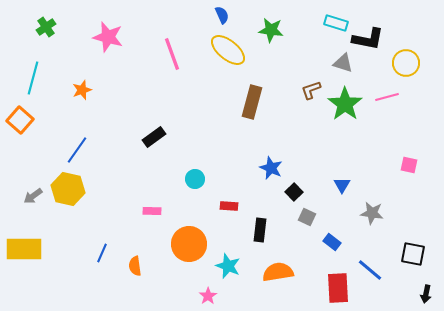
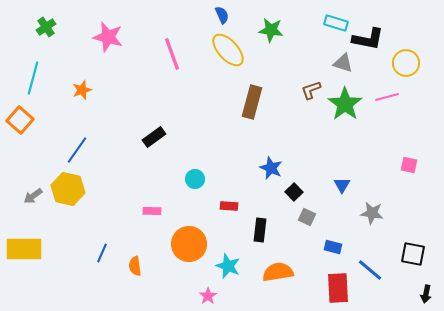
yellow ellipse at (228, 50): rotated 9 degrees clockwise
blue rectangle at (332, 242): moved 1 px right, 5 px down; rotated 24 degrees counterclockwise
